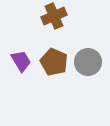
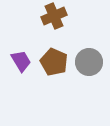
gray circle: moved 1 px right
